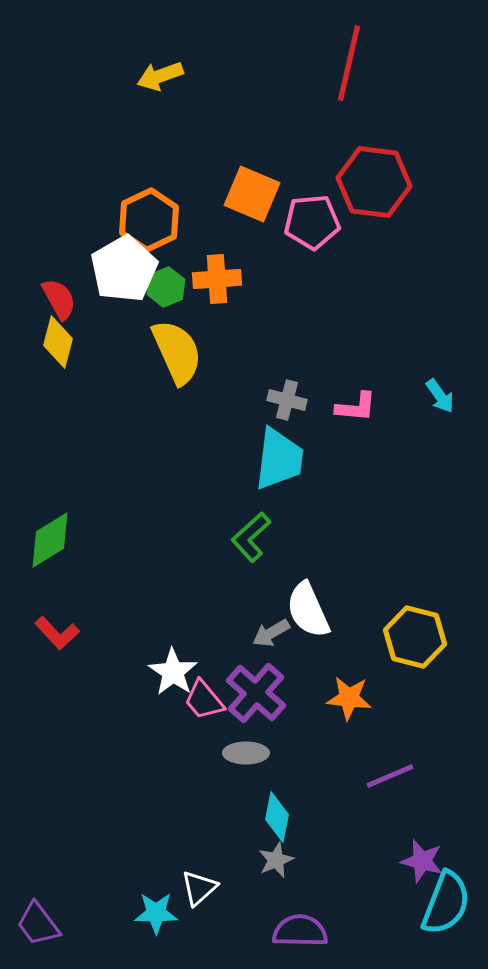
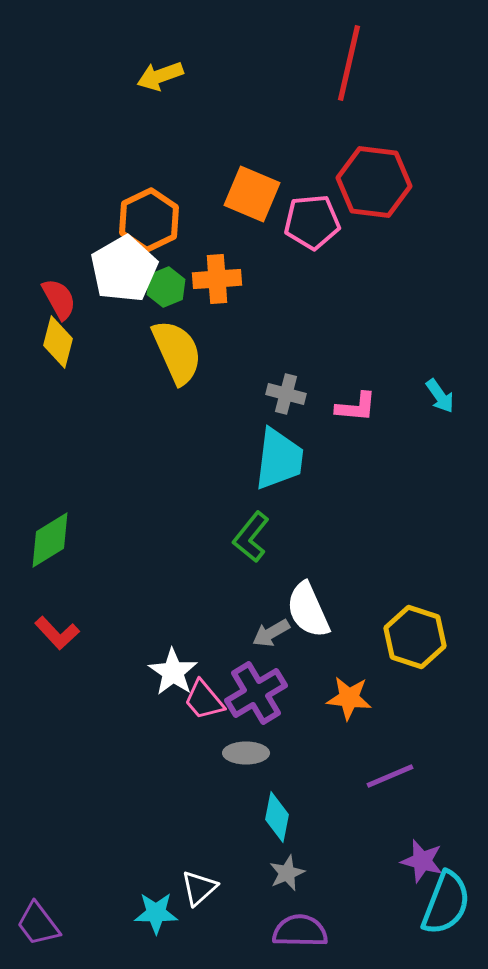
gray cross: moved 1 px left, 6 px up
green L-shape: rotated 9 degrees counterclockwise
yellow hexagon: rotated 4 degrees clockwise
purple cross: rotated 18 degrees clockwise
gray star: moved 11 px right, 13 px down
